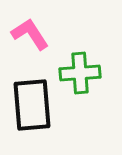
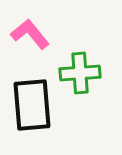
pink L-shape: rotated 6 degrees counterclockwise
